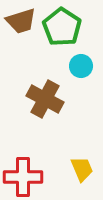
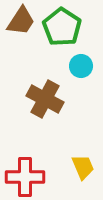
brown trapezoid: rotated 40 degrees counterclockwise
yellow trapezoid: moved 1 px right, 2 px up
red cross: moved 2 px right
